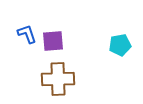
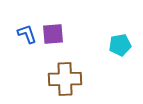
purple square: moved 7 px up
brown cross: moved 7 px right
